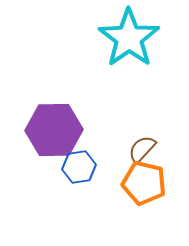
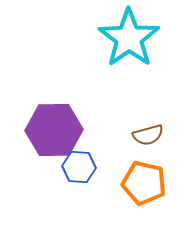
brown semicircle: moved 6 px right, 14 px up; rotated 148 degrees counterclockwise
blue hexagon: rotated 12 degrees clockwise
